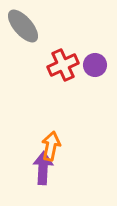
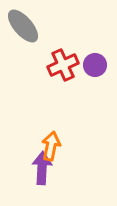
purple arrow: moved 1 px left
